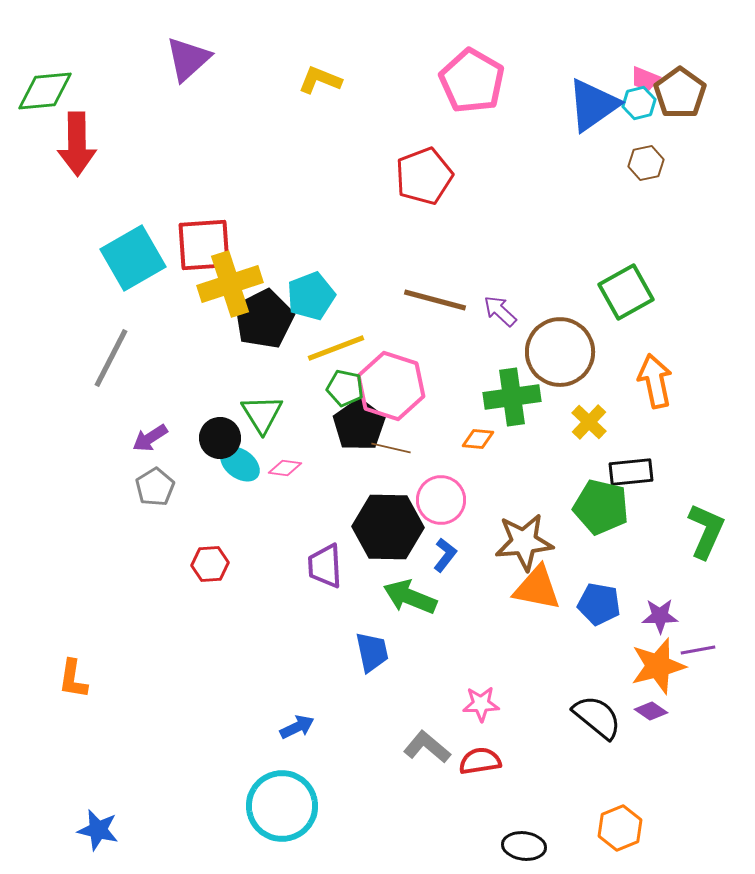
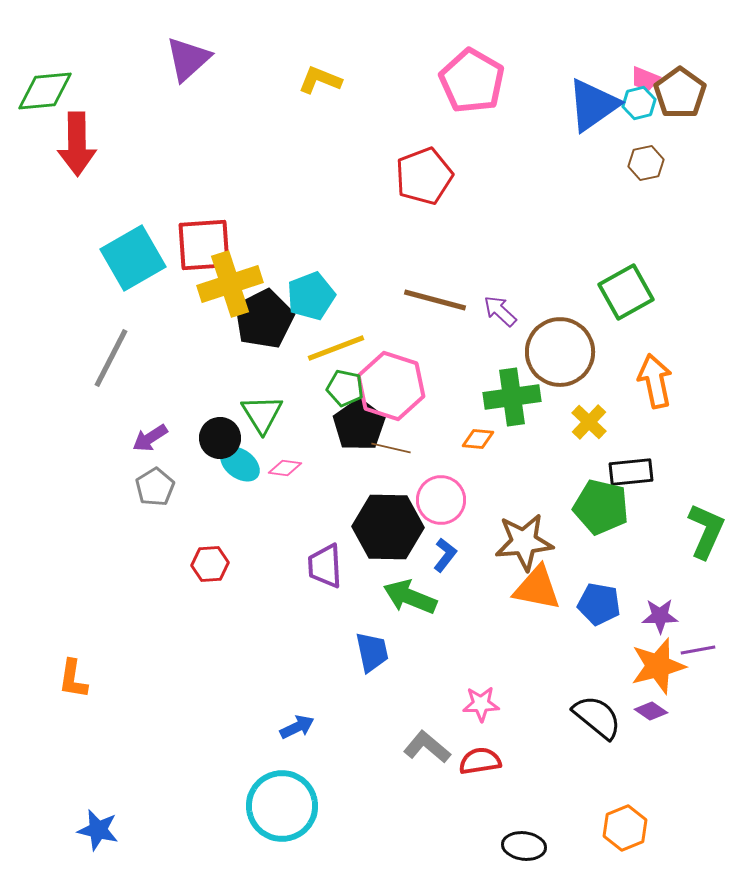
orange hexagon at (620, 828): moved 5 px right
